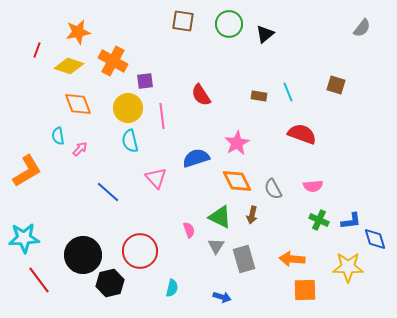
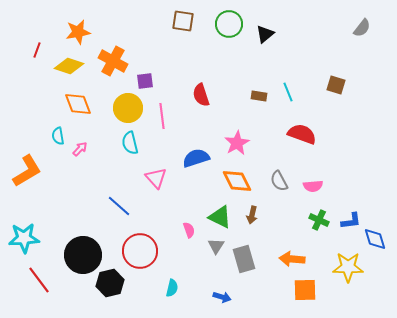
red semicircle at (201, 95): rotated 15 degrees clockwise
cyan semicircle at (130, 141): moved 2 px down
gray semicircle at (273, 189): moved 6 px right, 8 px up
blue line at (108, 192): moved 11 px right, 14 px down
